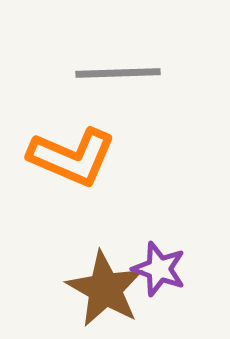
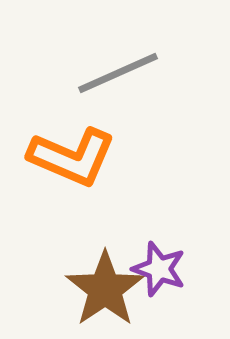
gray line: rotated 22 degrees counterclockwise
brown star: rotated 8 degrees clockwise
